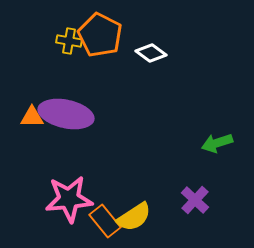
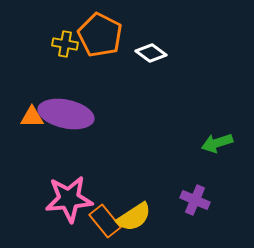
yellow cross: moved 4 px left, 3 px down
purple cross: rotated 20 degrees counterclockwise
